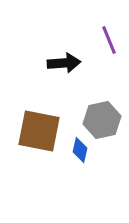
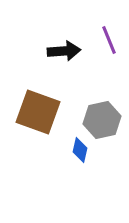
black arrow: moved 12 px up
brown square: moved 1 px left, 19 px up; rotated 9 degrees clockwise
